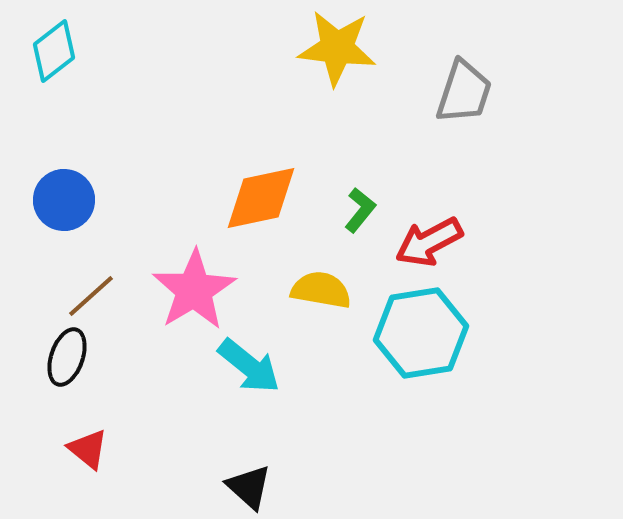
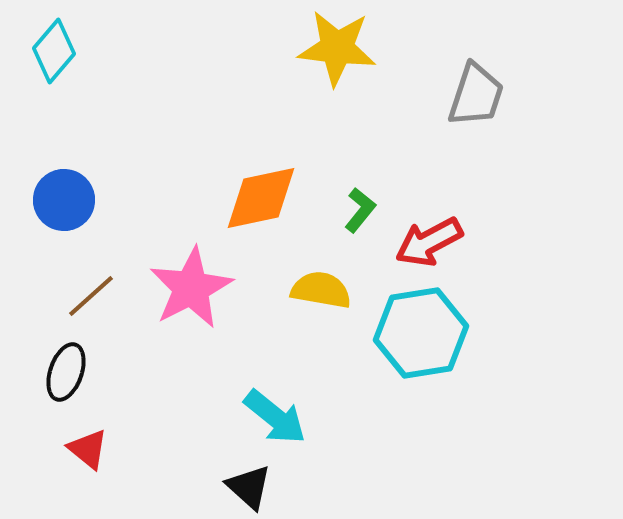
cyan diamond: rotated 12 degrees counterclockwise
gray trapezoid: moved 12 px right, 3 px down
pink star: moved 3 px left, 2 px up; rotated 4 degrees clockwise
black ellipse: moved 1 px left, 15 px down
cyan arrow: moved 26 px right, 51 px down
